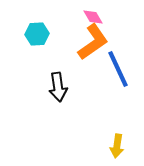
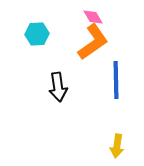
blue line: moved 2 px left, 11 px down; rotated 24 degrees clockwise
